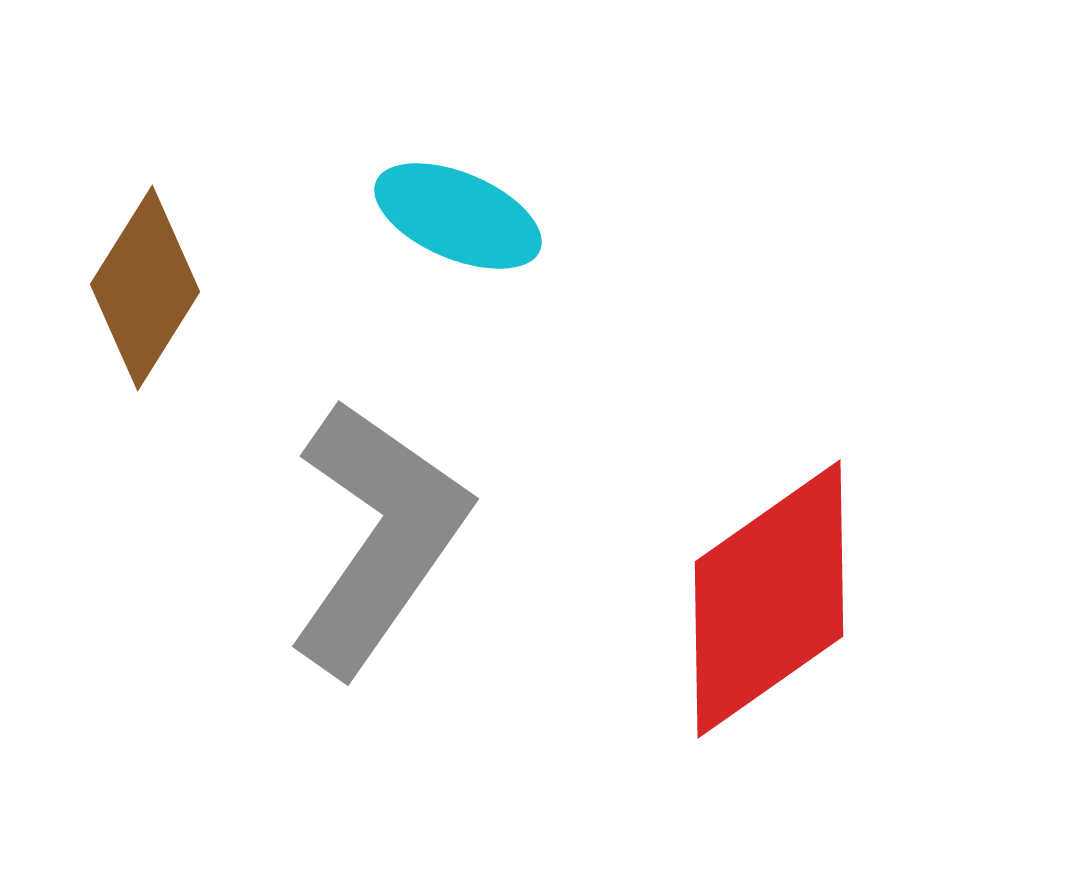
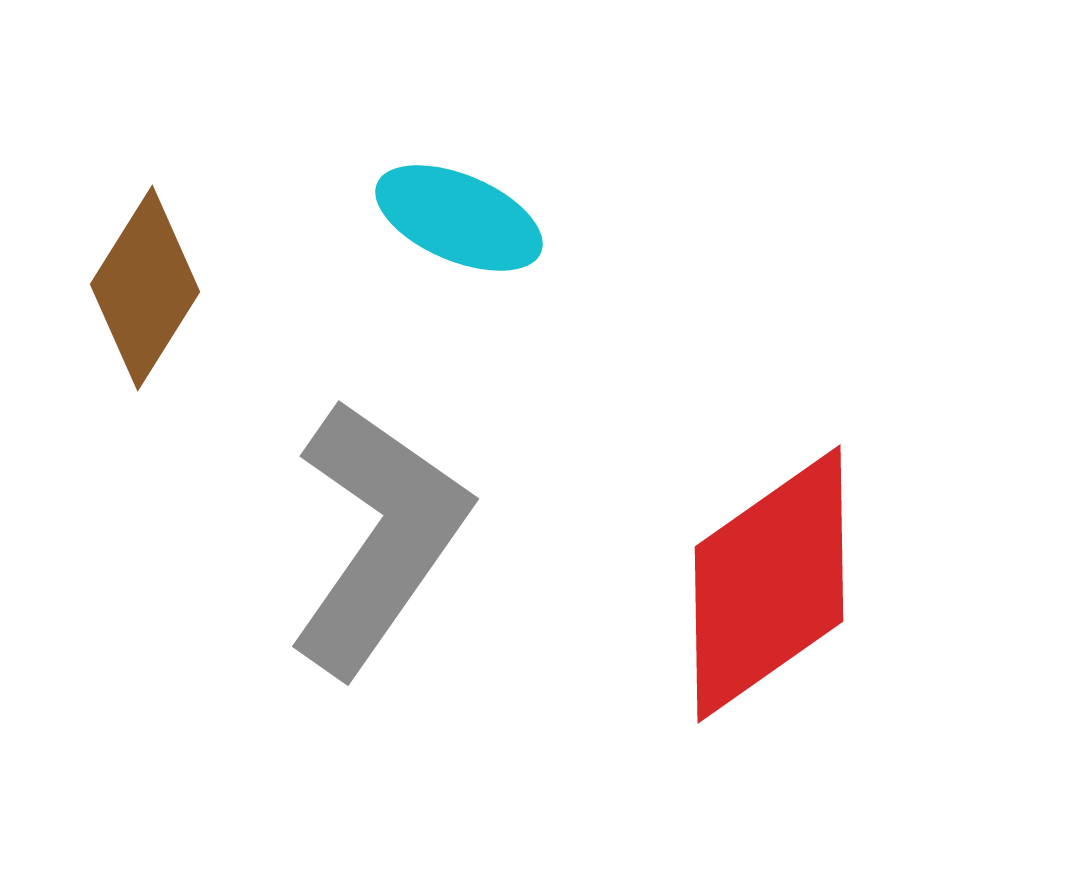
cyan ellipse: moved 1 px right, 2 px down
red diamond: moved 15 px up
